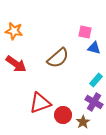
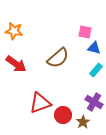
cyan rectangle: moved 10 px up
